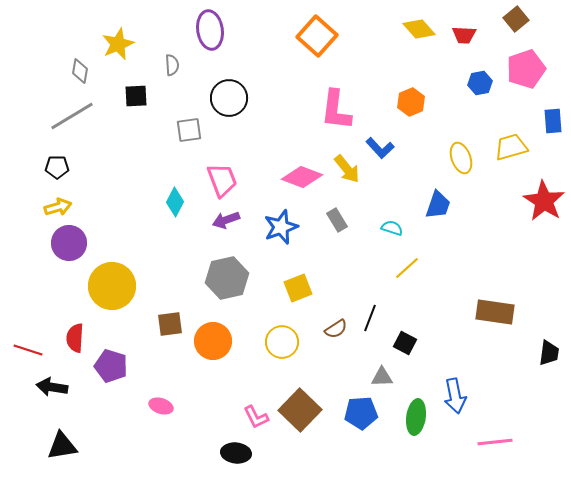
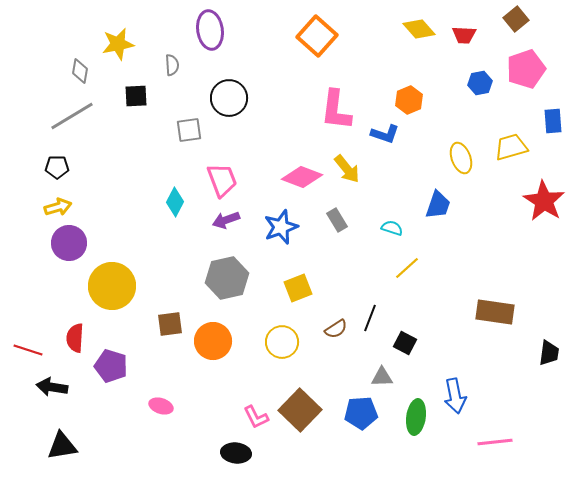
yellow star at (118, 44): rotated 12 degrees clockwise
orange hexagon at (411, 102): moved 2 px left, 2 px up
blue L-shape at (380, 148): moved 5 px right, 14 px up; rotated 28 degrees counterclockwise
